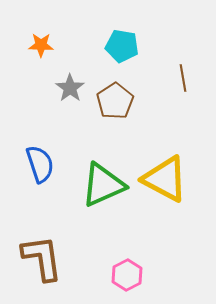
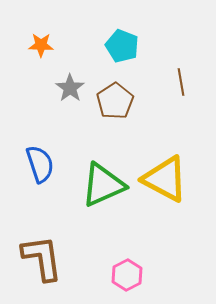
cyan pentagon: rotated 12 degrees clockwise
brown line: moved 2 px left, 4 px down
